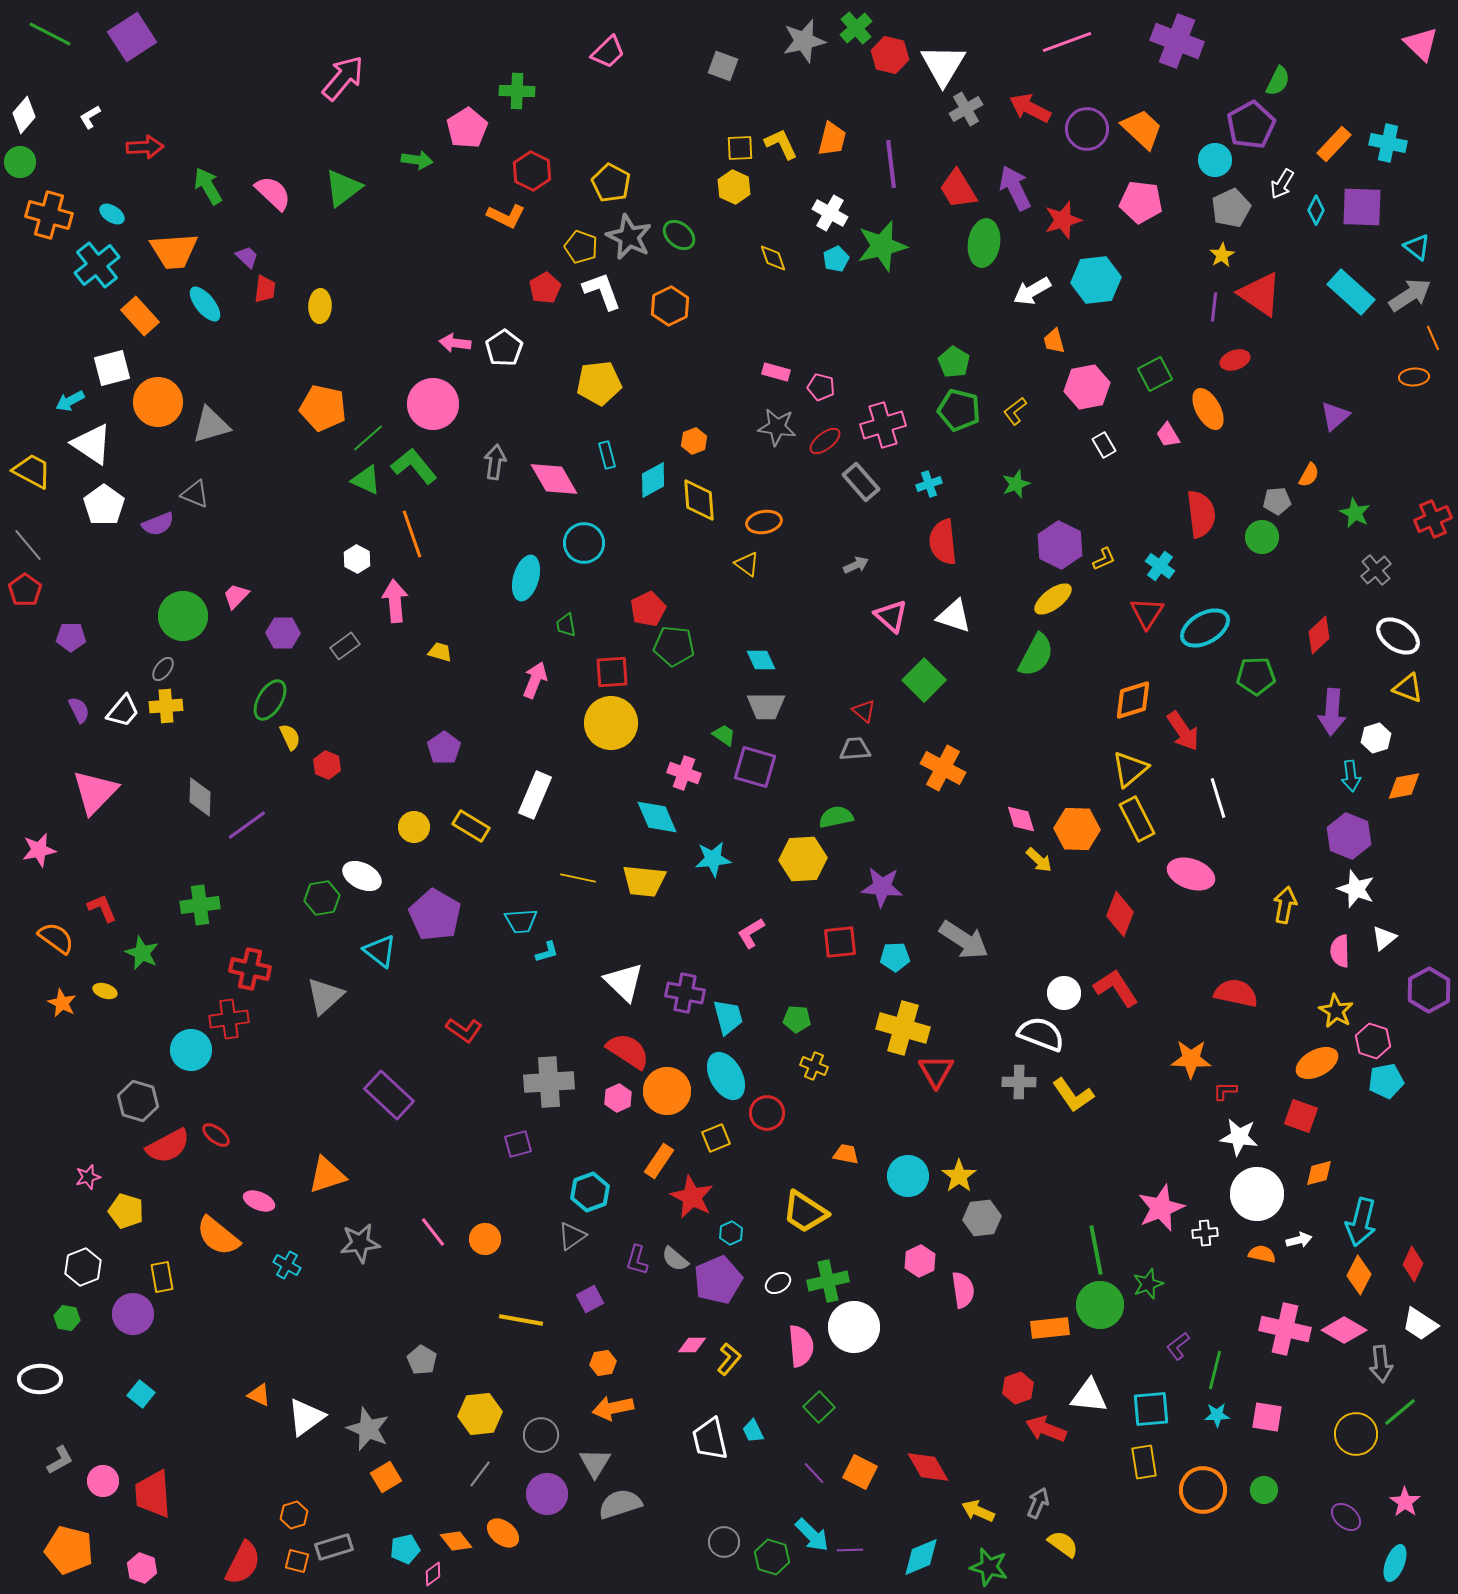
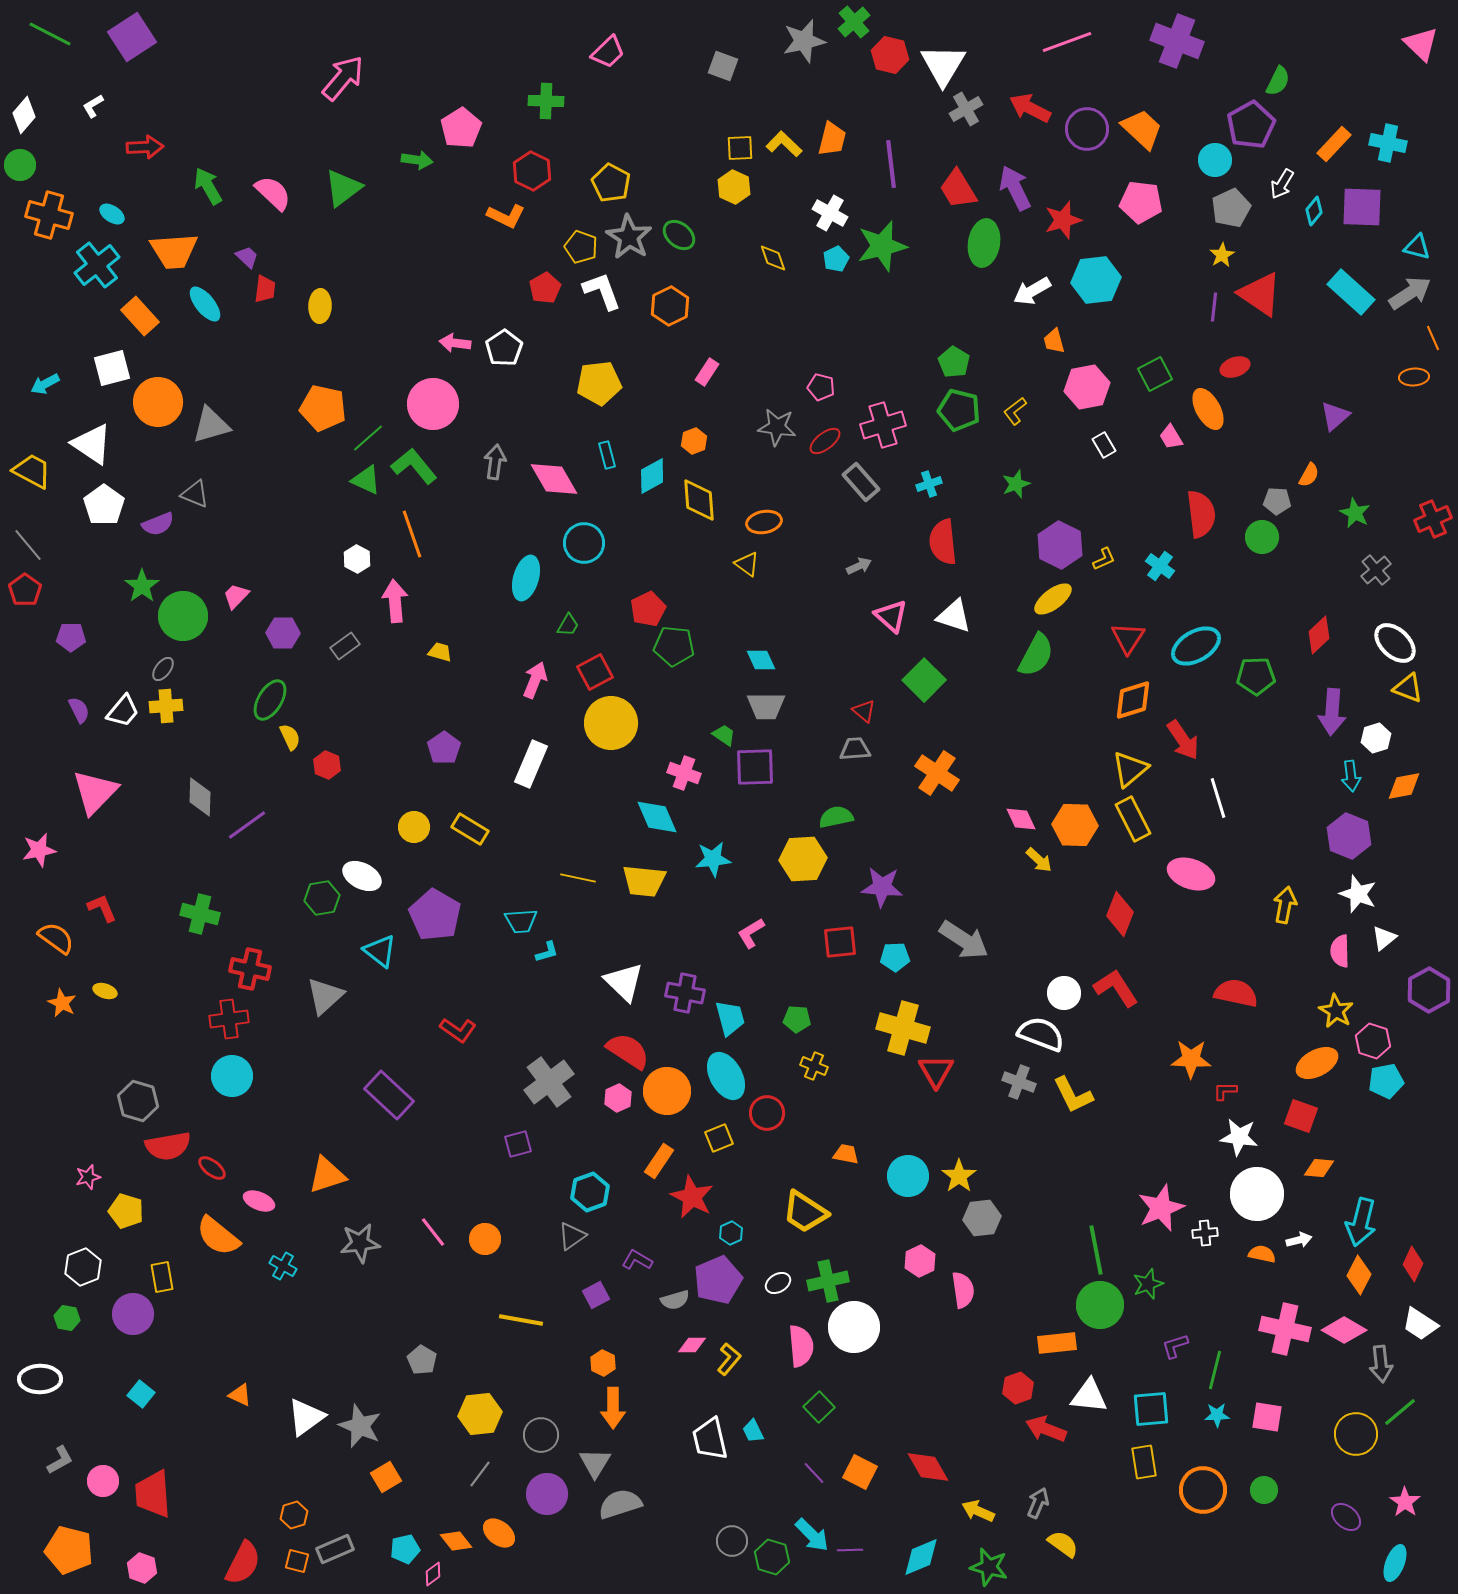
green cross at (856, 28): moved 2 px left, 6 px up
green cross at (517, 91): moved 29 px right, 10 px down
white L-shape at (90, 117): moved 3 px right, 11 px up
pink pentagon at (467, 128): moved 6 px left
yellow L-shape at (781, 144): moved 3 px right; rotated 21 degrees counterclockwise
green circle at (20, 162): moved 3 px down
cyan diamond at (1316, 210): moved 2 px left, 1 px down; rotated 12 degrees clockwise
gray star at (629, 237): rotated 6 degrees clockwise
cyan triangle at (1417, 247): rotated 24 degrees counterclockwise
gray arrow at (1410, 295): moved 2 px up
red ellipse at (1235, 360): moved 7 px down
pink rectangle at (776, 372): moved 69 px left; rotated 72 degrees counterclockwise
cyan arrow at (70, 401): moved 25 px left, 17 px up
pink trapezoid at (1168, 435): moved 3 px right, 2 px down
cyan diamond at (653, 480): moved 1 px left, 4 px up
gray pentagon at (1277, 501): rotated 8 degrees clockwise
gray arrow at (856, 565): moved 3 px right, 1 px down
red triangle at (1147, 613): moved 19 px left, 25 px down
green trapezoid at (566, 625): moved 2 px right; rotated 140 degrees counterclockwise
cyan ellipse at (1205, 628): moved 9 px left, 18 px down
white ellipse at (1398, 636): moved 3 px left, 7 px down; rotated 9 degrees clockwise
red square at (612, 672): moved 17 px left; rotated 24 degrees counterclockwise
red arrow at (1183, 731): moved 9 px down
purple square at (755, 767): rotated 18 degrees counterclockwise
orange cross at (943, 768): moved 6 px left, 5 px down; rotated 6 degrees clockwise
white rectangle at (535, 795): moved 4 px left, 31 px up
pink diamond at (1021, 819): rotated 8 degrees counterclockwise
yellow rectangle at (1137, 819): moved 4 px left
yellow rectangle at (471, 826): moved 1 px left, 3 px down
orange hexagon at (1077, 829): moved 2 px left, 4 px up
white star at (1356, 889): moved 2 px right, 5 px down
green cross at (200, 905): moved 9 px down; rotated 21 degrees clockwise
green star at (142, 953): moved 367 px up; rotated 12 degrees clockwise
cyan trapezoid at (728, 1017): moved 2 px right, 1 px down
red L-shape at (464, 1030): moved 6 px left
cyan circle at (191, 1050): moved 41 px right, 26 px down
gray cross at (549, 1082): rotated 33 degrees counterclockwise
gray cross at (1019, 1082): rotated 20 degrees clockwise
yellow L-shape at (1073, 1095): rotated 9 degrees clockwise
red ellipse at (216, 1135): moved 4 px left, 33 px down
yellow square at (716, 1138): moved 3 px right
red semicircle at (168, 1146): rotated 18 degrees clockwise
orange diamond at (1319, 1173): moved 5 px up; rotated 20 degrees clockwise
gray semicircle at (675, 1259): moved 41 px down; rotated 56 degrees counterclockwise
purple L-shape at (637, 1260): rotated 104 degrees clockwise
cyan cross at (287, 1265): moved 4 px left, 1 px down
purple square at (590, 1299): moved 6 px right, 4 px up
orange rectangle at (1050, 1328): moved 7 px right, 15 px down
purple L-shape at (1178, 1346): moved 3 px left; rotated 20 degrees clockwise
orange hexagon at (603, 1363): rotated 25 degrees counterclockwise
orange triangle at (259, 1395): moved 19 px left
orange arrow at (613, 1408): rotated 78 degrees counterclockwise
gray star at (368, 1429): moved 8 px left, 3 px up
orange ellipse at (503, 1533): moved 4 px left
gray circle at (724, 1542): moved 8 px right, 1 px up
gray rectangle at (334, 1547): moved 1 px right, 2 px down; rotated 6 degrees counterclockwise
